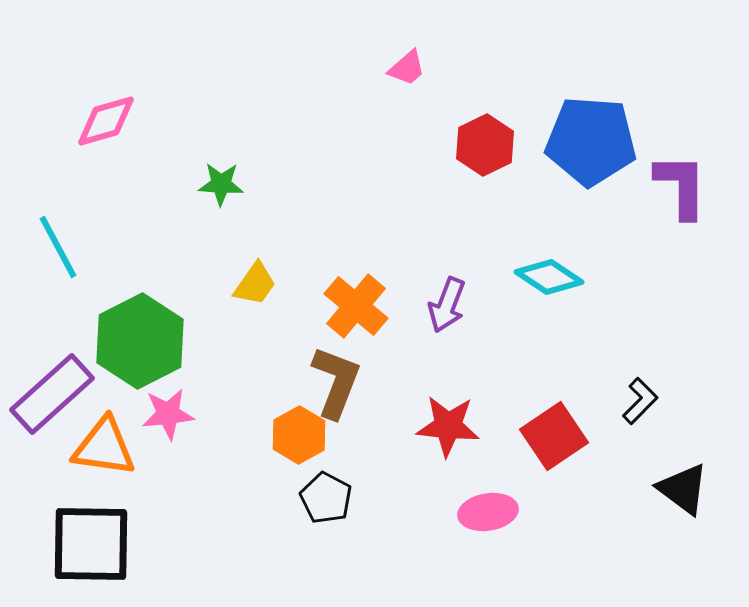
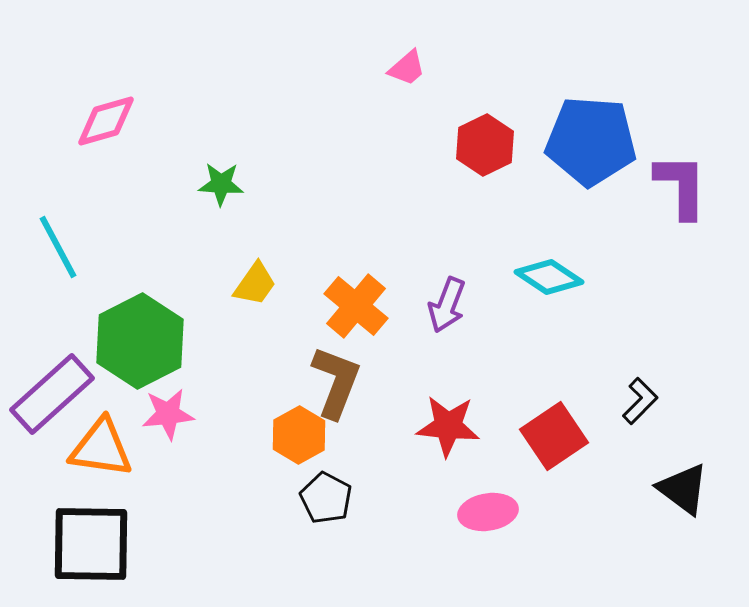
orange triangle: moved 3 px left, 1 px down
